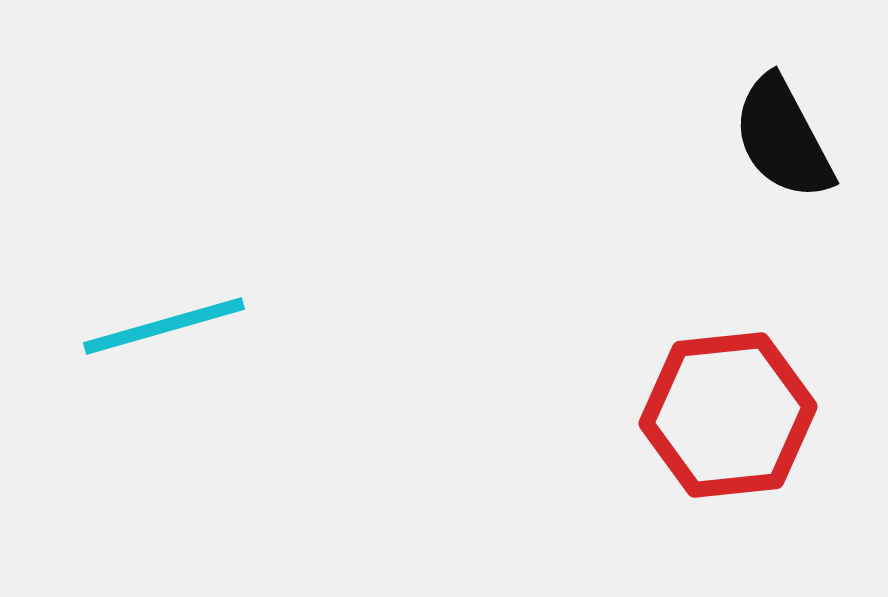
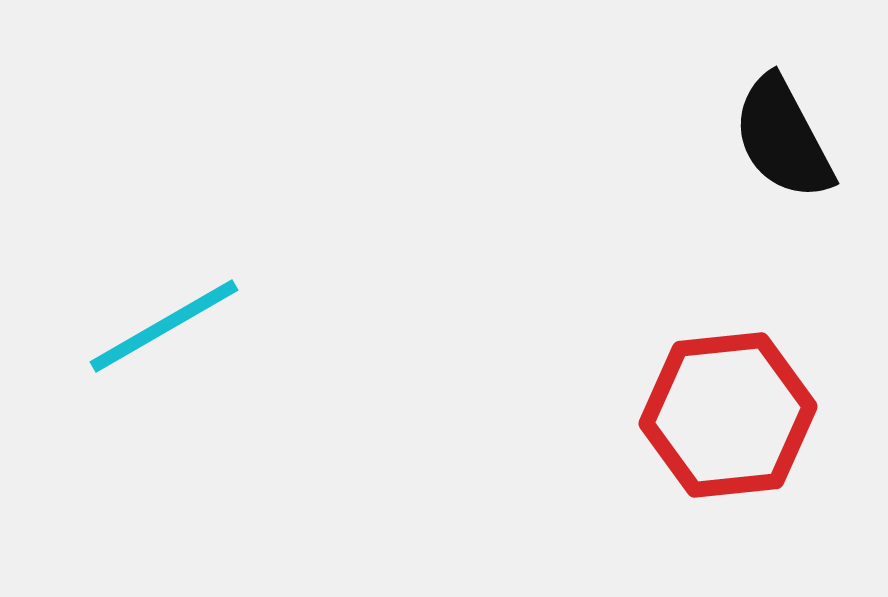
cyan line: rotated 14 degrees counterclockwise
